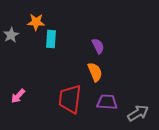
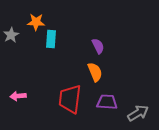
pink arrow: rotated 42 degrees clockwise
